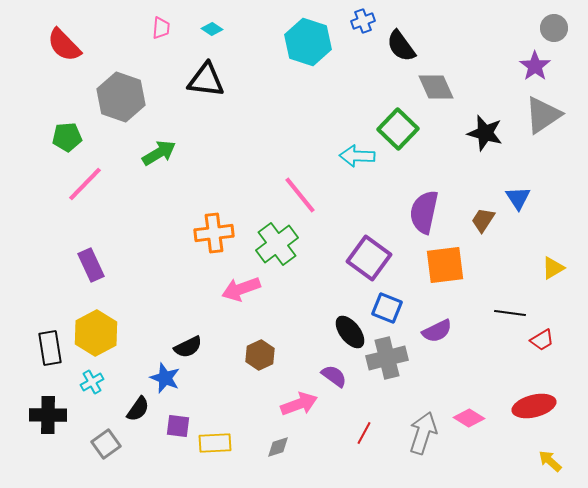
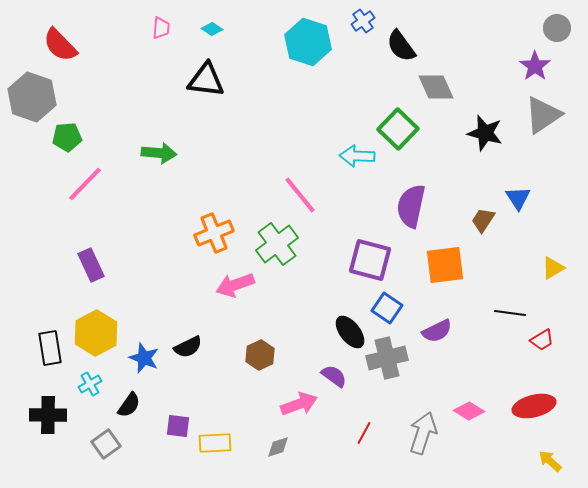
blue cross at (363, 21): rotated 15 degrees counterclockwise
gray circle at (554, 28): moved 3 px right
red semicircle at (64, 45): moved 4 px left
gray hexagon at (121, 97): moved 89 px left
green arrow at (159, 153): rotated 36 degrees clockwise
purple semicircle at (424, 212): moved 13 px left, 6 px up
orange cross at (214, 233): rotated 15 degrees counterclockwise
purple square at (369, 258): moved 1 px right, 2 px down; rotated 21 degrees counterclockwise
pink arrow at (241, 289): moved 6 px left, 4 px up
blue square at (387, 308): rotated 12 degrees clockwise
blue star at (165, 378): moved 21 px left, 20 px up
cyan cross at (92, 382): moved 2 px left, 2 px down
black semicircle at (138, 409): moved 9 px left, 4 px up
pink diamond at (469, 418): moved 7 px up
